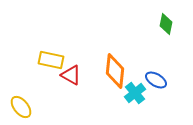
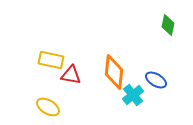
green diamond: moved 2 px right, 1 px down
orange diamond: moved 1 px left, 1 px down
red triangle: rotated 20 degrees counterclockwise
cyan cross: moved 2 px left, 2 px down
yellow ellipse: moved 27 px right; rotated 20 degrees counterclockwise
